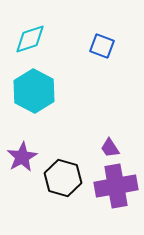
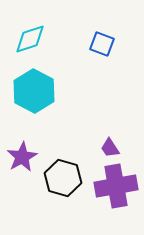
blue square: moved 2 px up
